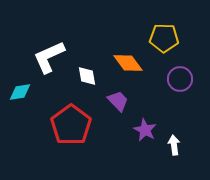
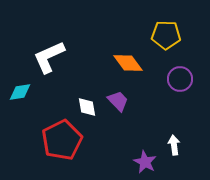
yellow pentagon: moved 2 px right, 3 px up
white diamond: moved 31 px down
red pentagon: moved 9 px left, 15 px down; rotated 9 degrees clockwise
purple star: moved 32 px down
